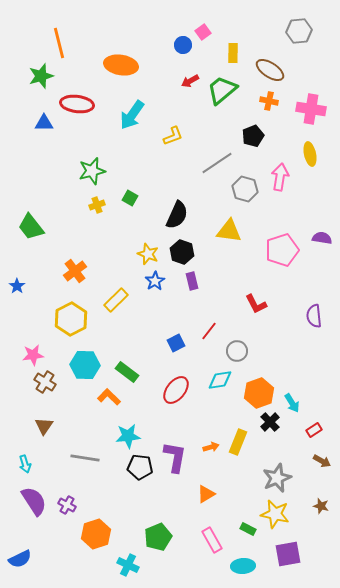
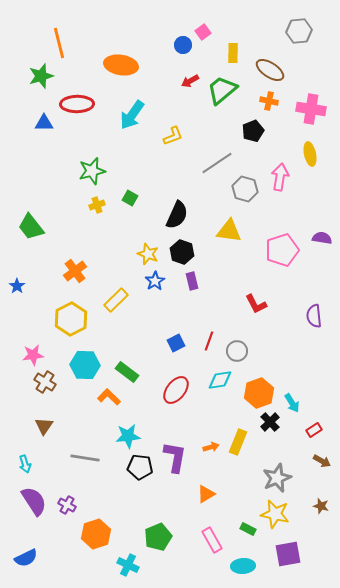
red ellipse at (77, 104): rotated 8 degrees counterclockwise
black pentagon at (253, 136): moved 5 px up
red line at (209, 331): moved 10 px down; rotated 18 degrees counterclockwise
blue semicircle at (20, 559): moved 6 px right, 1 px up
